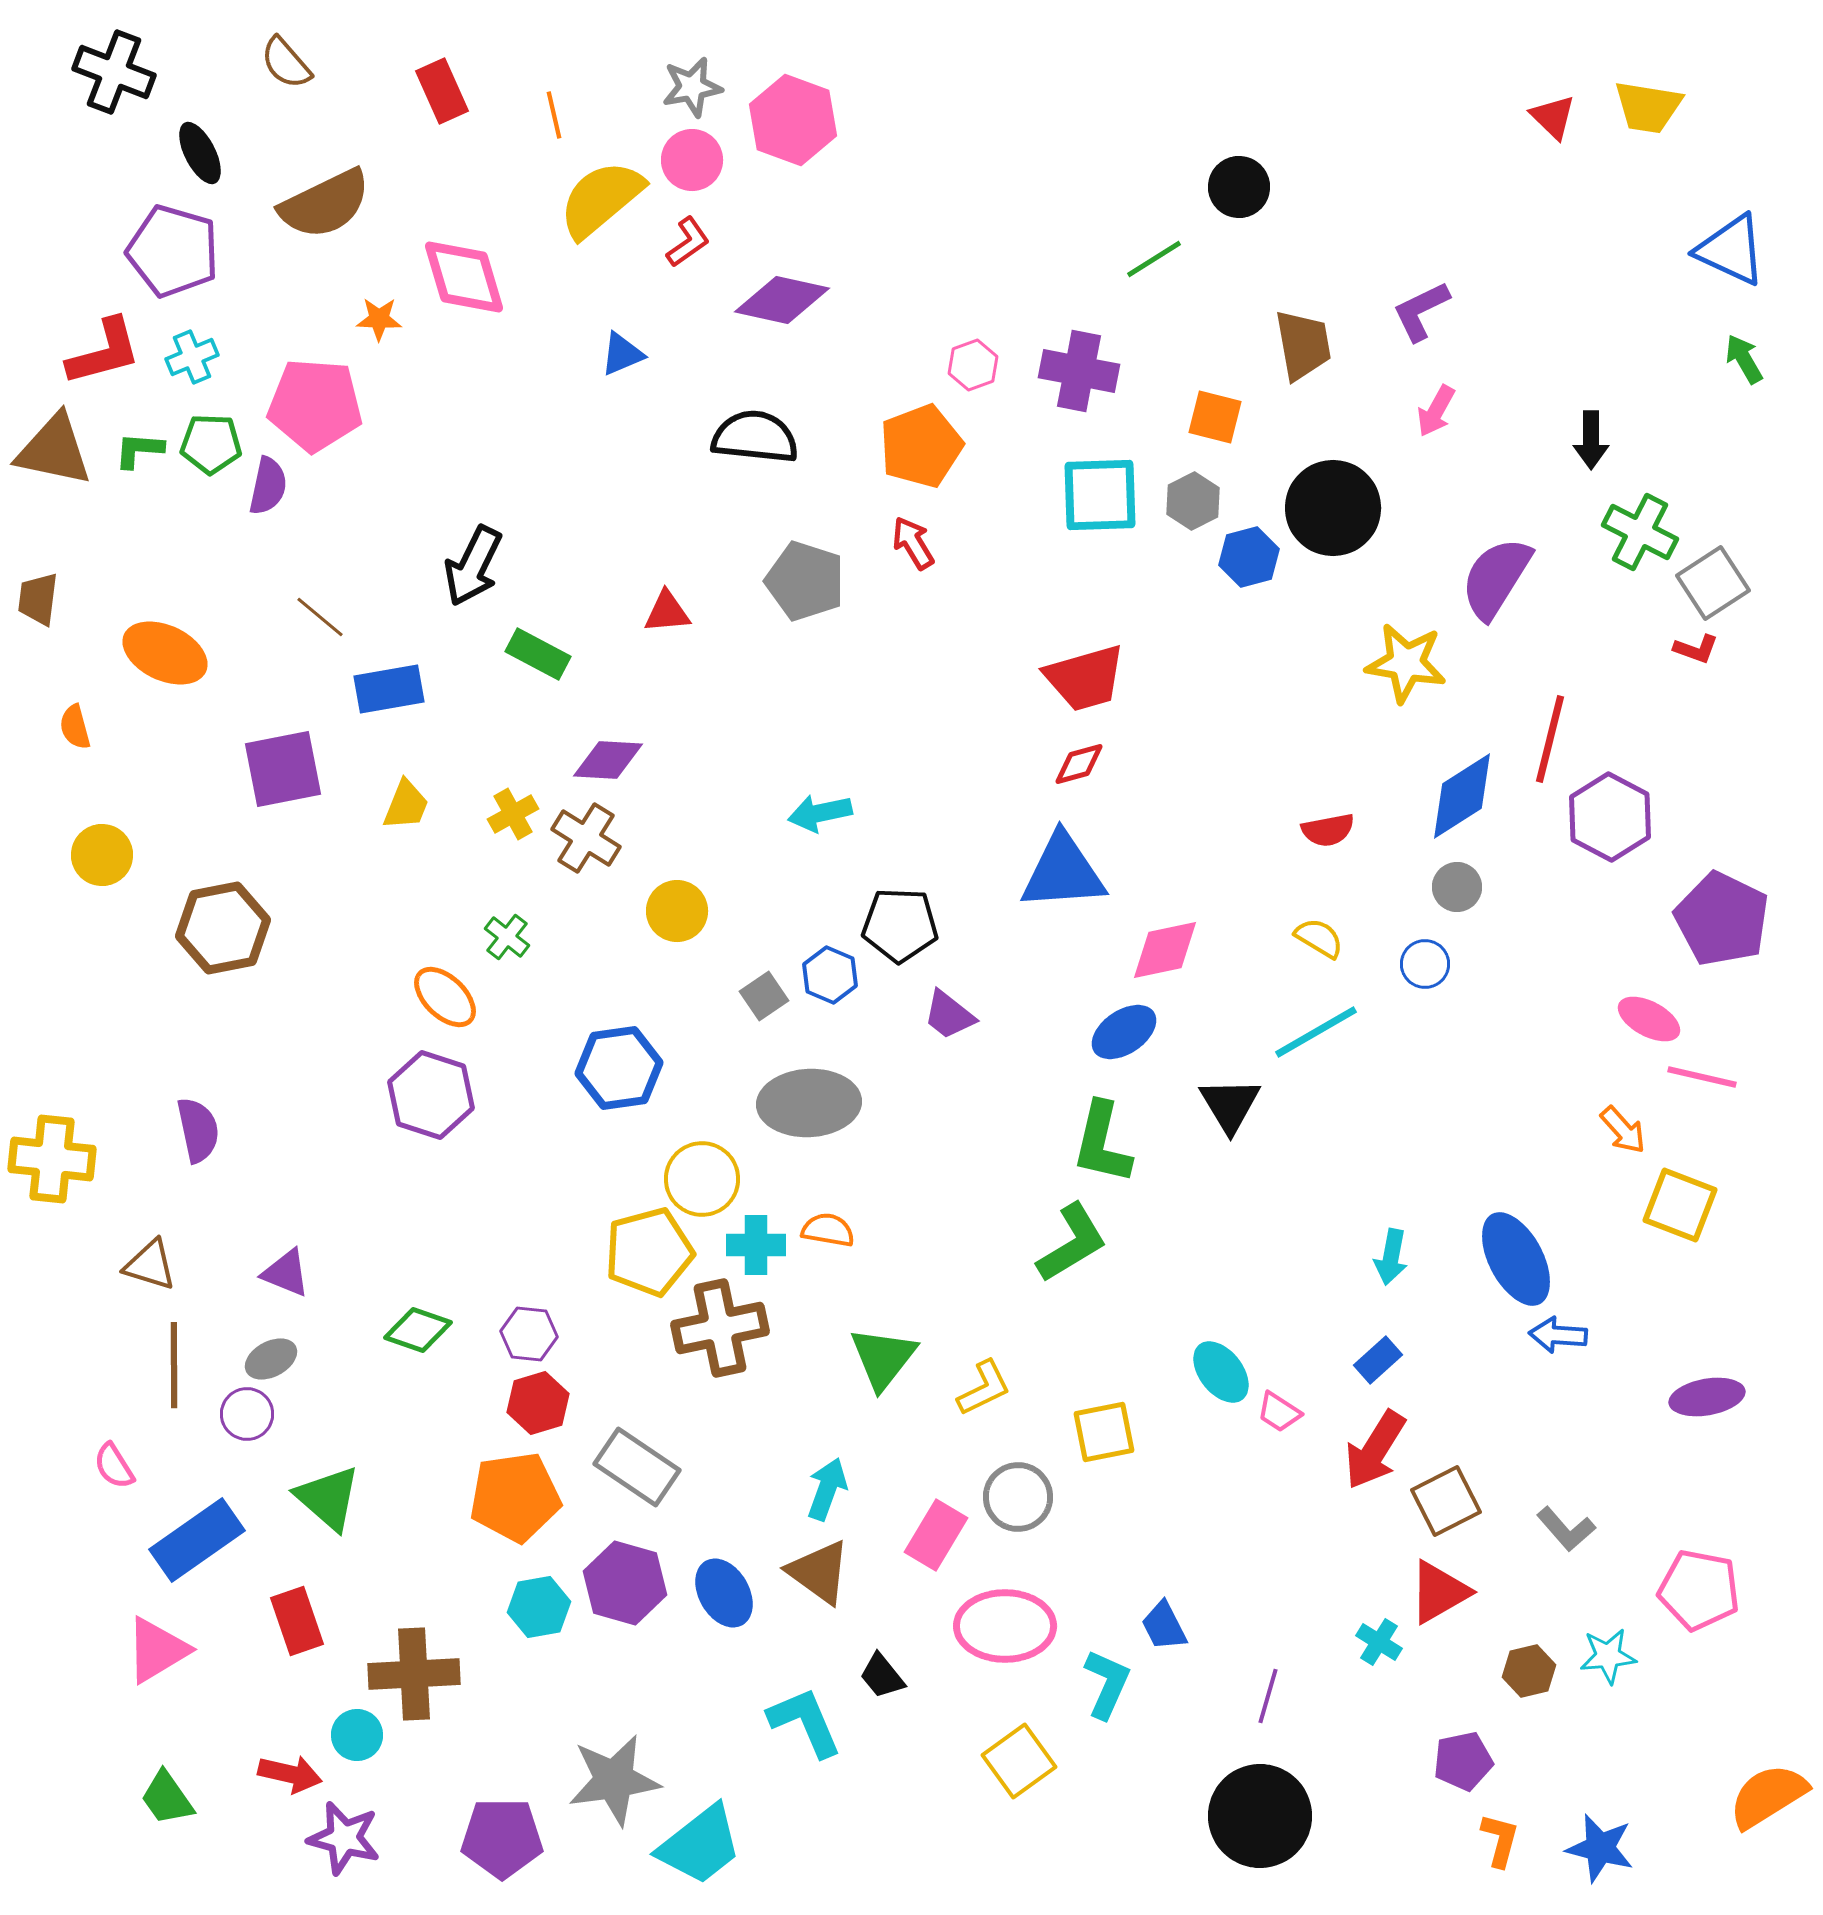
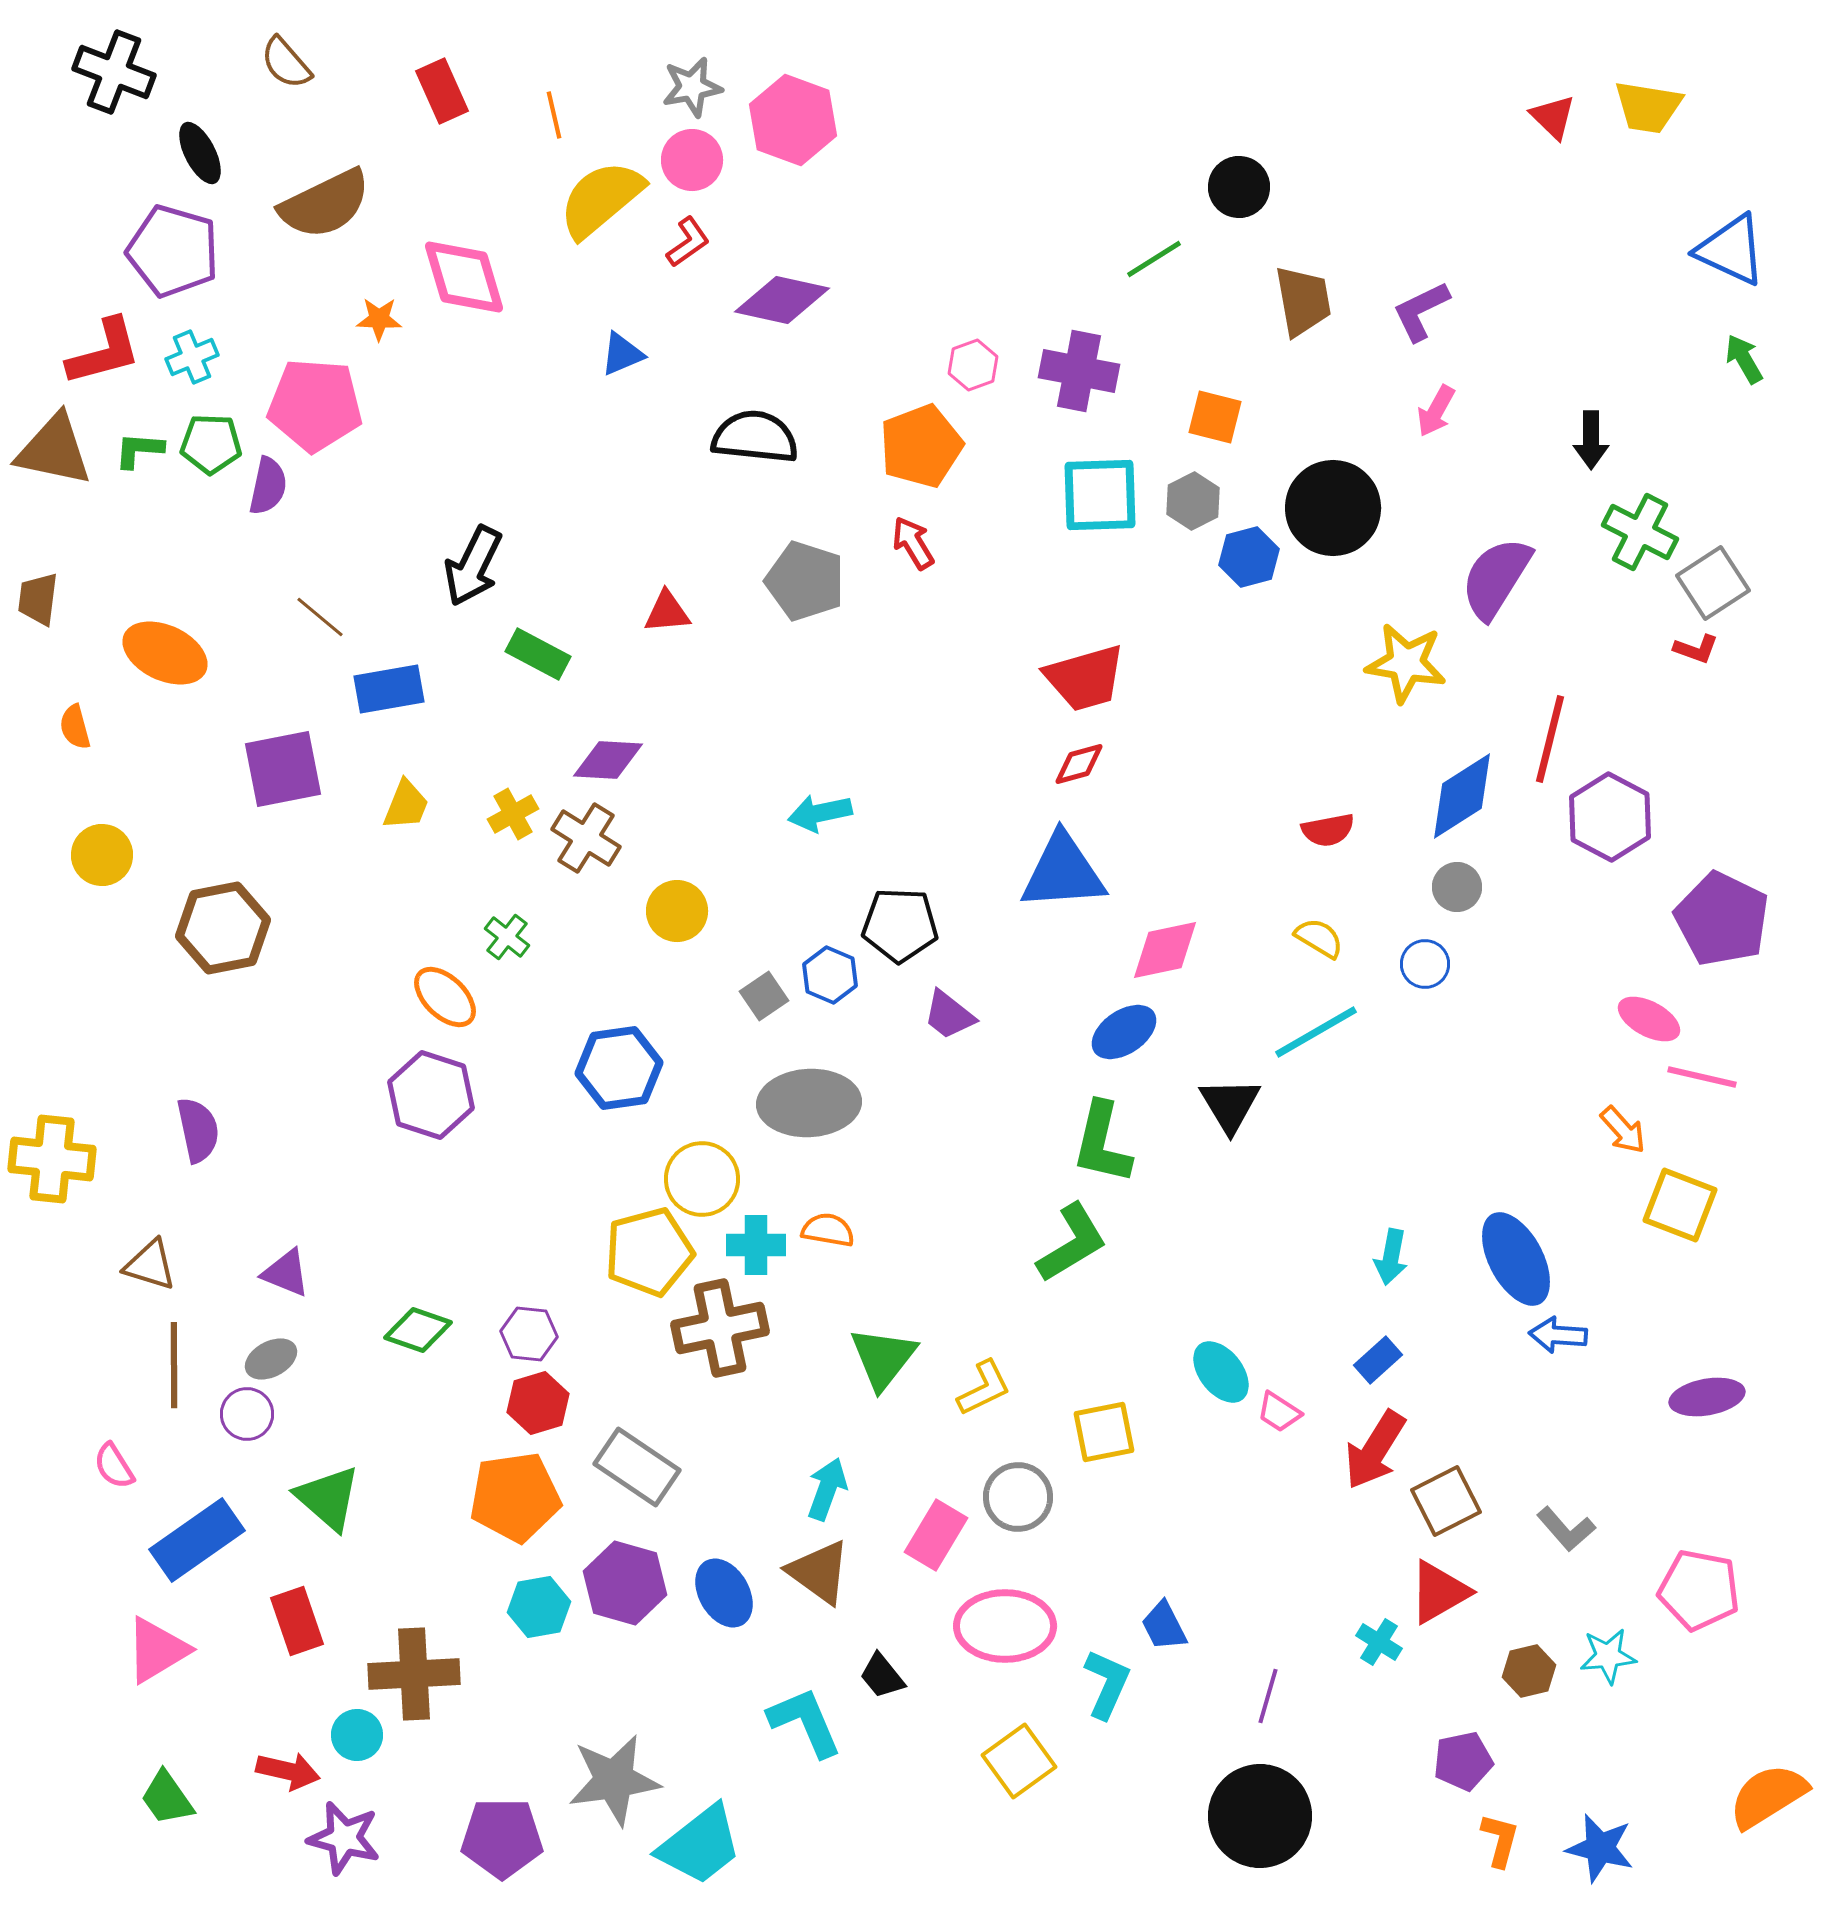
brown trapezoid at (1303, 345): moved 44 px up
red arrow at (290, 1774): moved 2 px left, 3 px up
